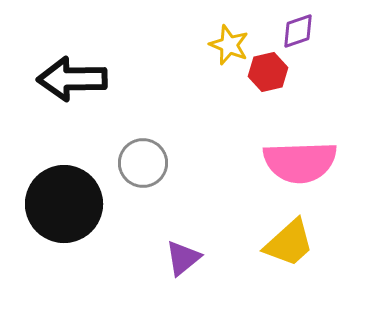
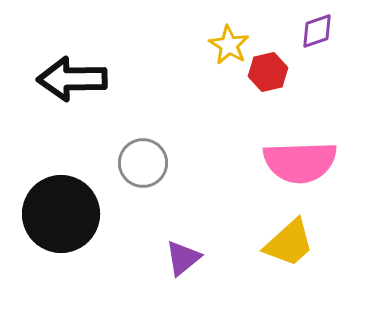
purple diamond: moved 19 px right
yellow star: rotated 9 degrees clockwise
black circle: moved 3 px left, 10 px down
